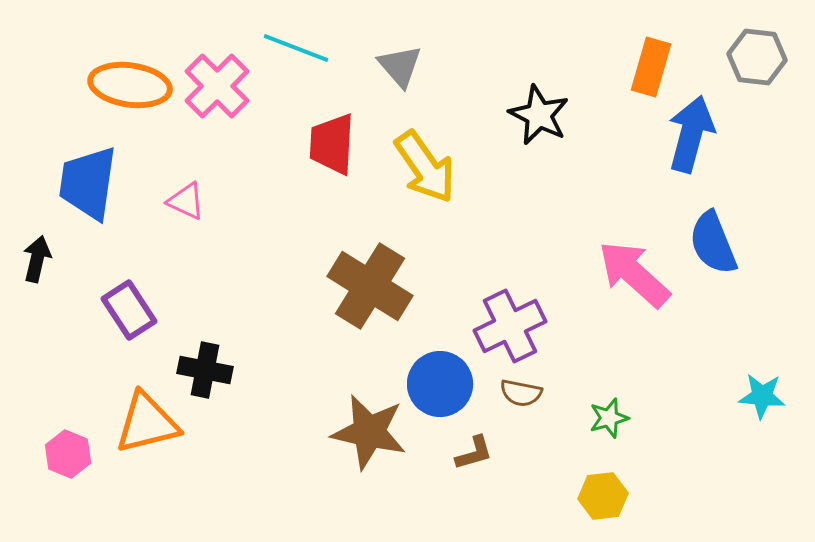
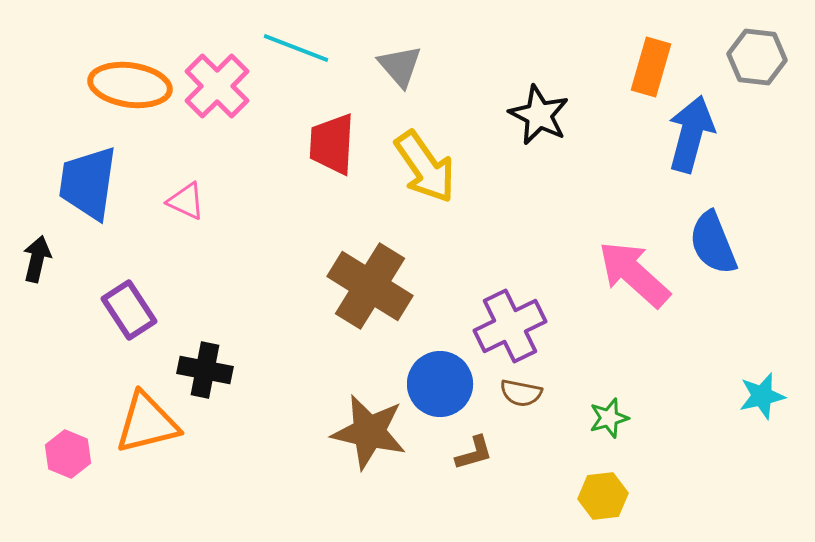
cyan star: rotated 18 degrees counterclockwise
